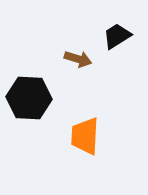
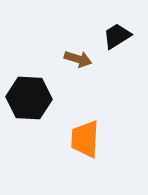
orange trapezoid: moved 3 px down
